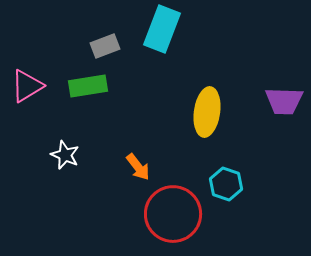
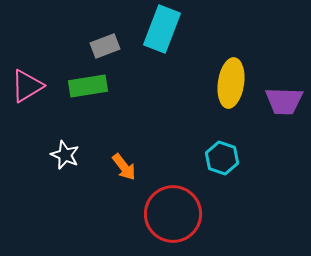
yellow ellipse: moved 24 px right, 29 px up
orange arrow: moved 14 px left
cyan hexagon: moved 4 px left, 26 px up
